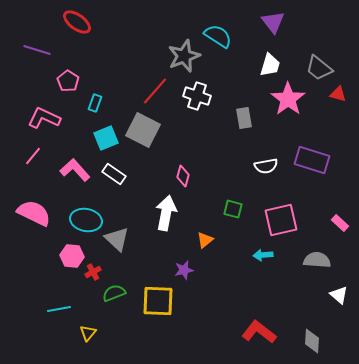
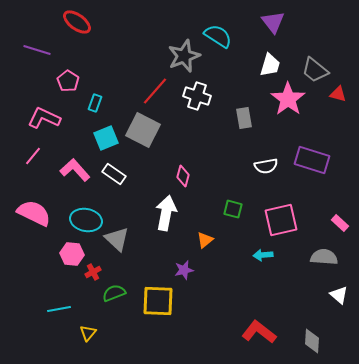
gray trapezoid at (319, 68): moved 4 px left, 2 px down
pink hexagon at (72, 256): moved 2 px up
gray semicircle at (317, 260): moved 7 px right, 3 px up
